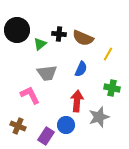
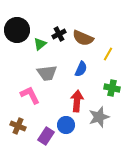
black cross: rotated 32 degrees counterclockwise
